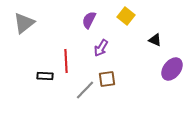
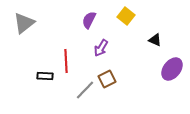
brown square: rotated 18 degrees counterclockwise
